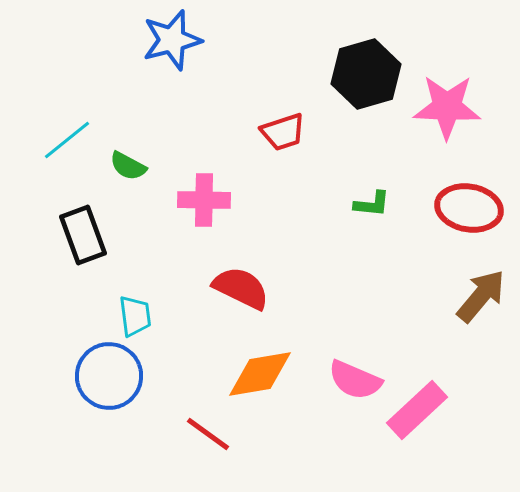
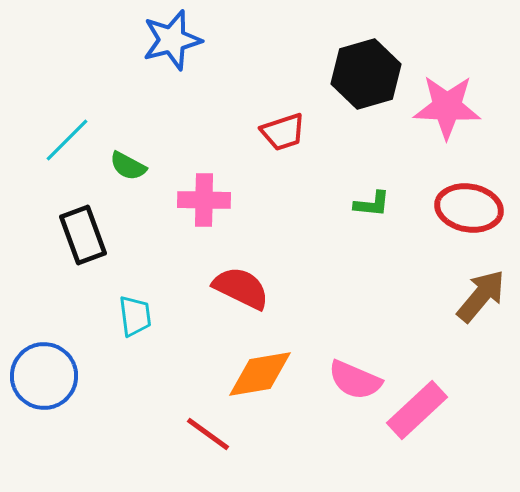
cyan line: rotated 6 degrees counterclockwise
blue circle: moved 65 px left
